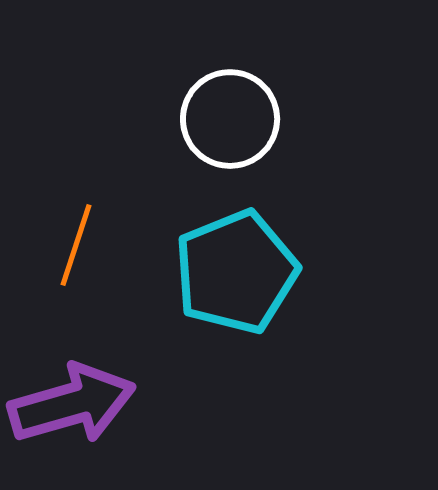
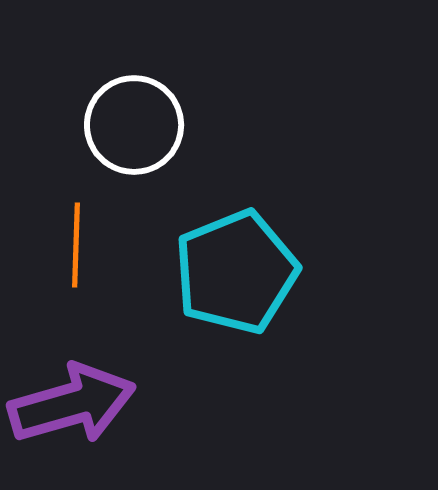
white circle: moved 96 px left, 6 px down
orange line: rotated 16 degrees counterclockwise
